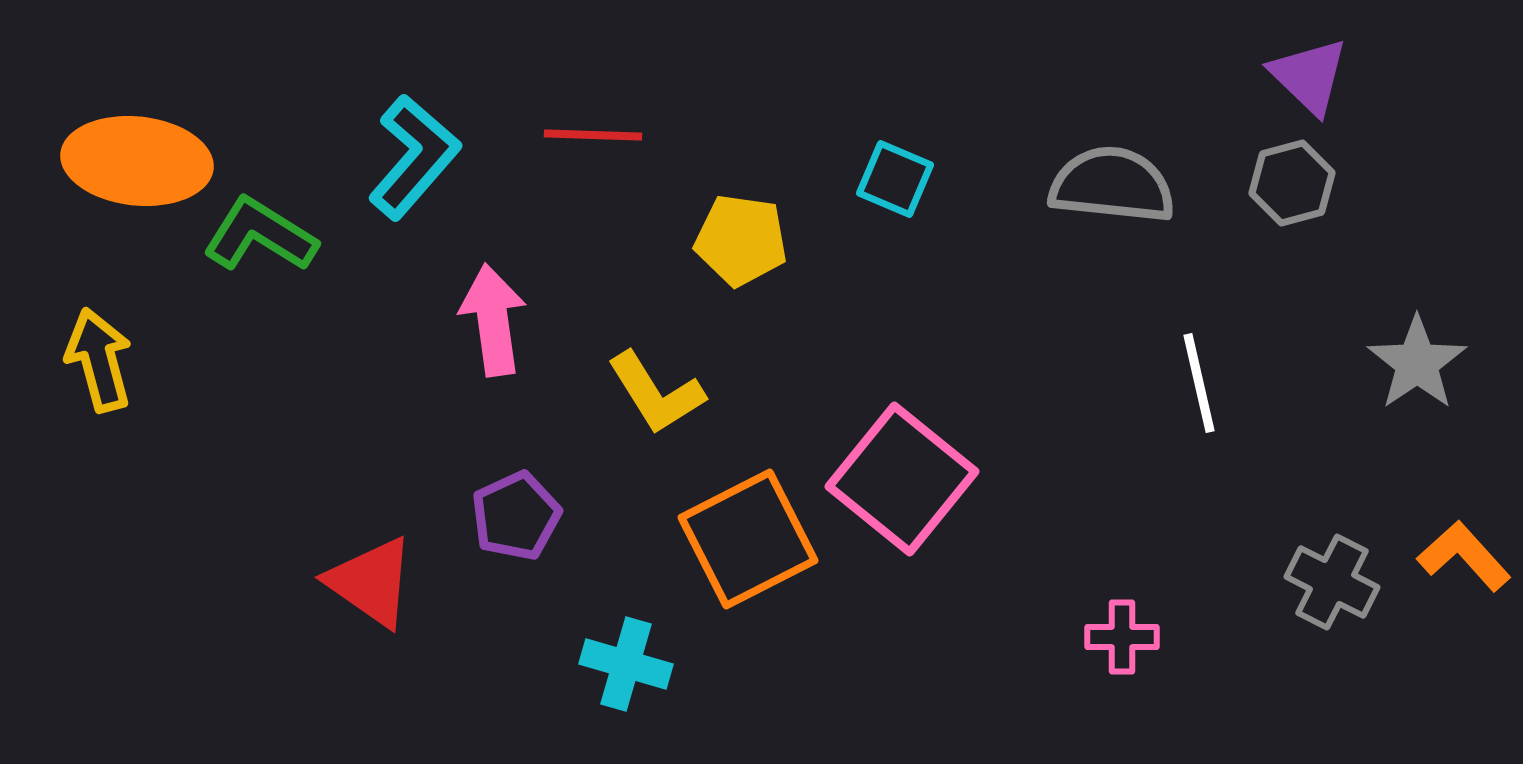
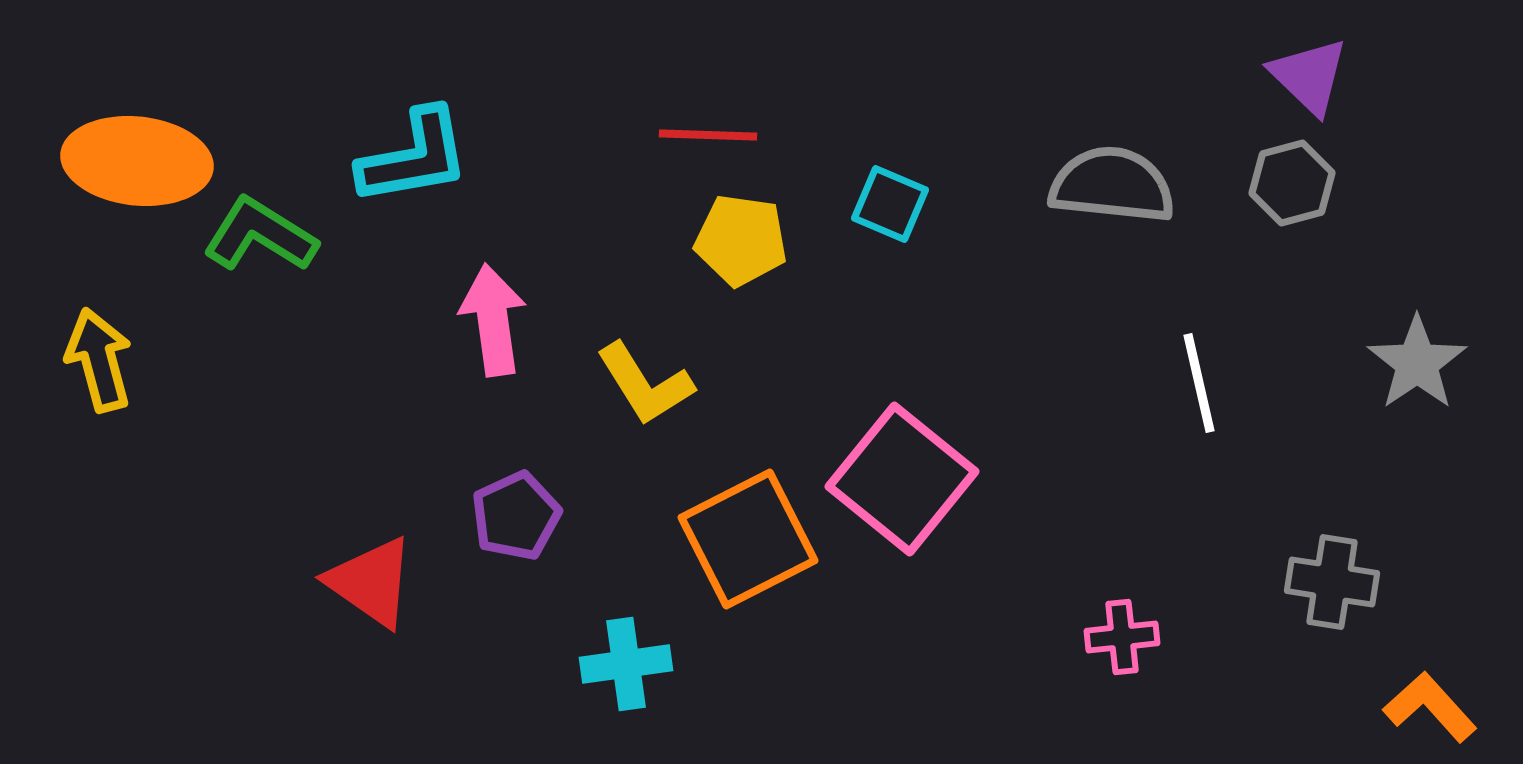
red line: moved 115 px right
cyan L-shape: rotated 39 degrees clockwise
cyan square: moved 5 px left, 25 px down
yellow L-shape: moved 11 px left, 9 px up
orange L-shape: moved 34 px left, 151 px down
gray cross: rotated 18 degrees counterclockwise
pink cross: rotated 6 degrees counterclockwise
cyan cross: rotated 24 degrees counterclockwise
